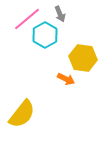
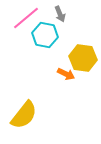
pink line: moved 1 px left, 1 px up
cyan hexagon: rotated 20 degrees counterclockwise
orange arrow: moved 5 px up
yellow semicircle: moved 2 px right, 1 px down
